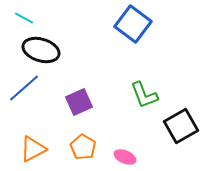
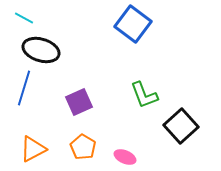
blue line: rotated 32 degrees counterclockwise
black square: rotated 12 degrees counterclockwise
